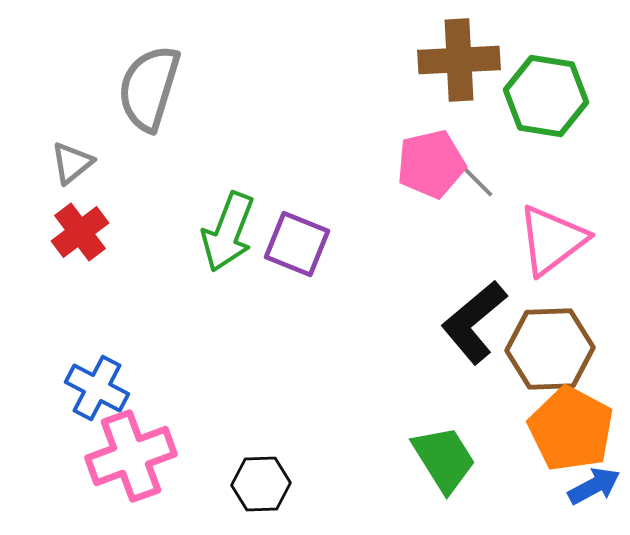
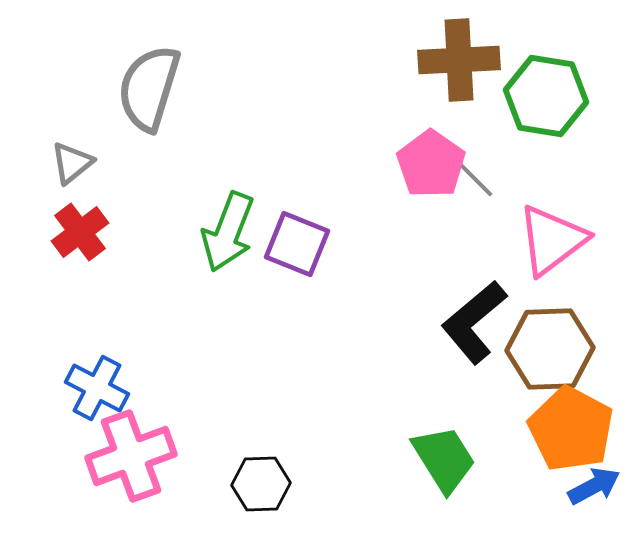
pink pentagon: rotated 24 degrees counterclockwise
